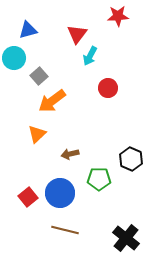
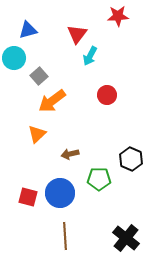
red circle: moved 1 px left, 7 px down
red square: rotated 36 degrees counterclockwise
brown line: moved 6 px down; rotated 72 degrees clockwise
